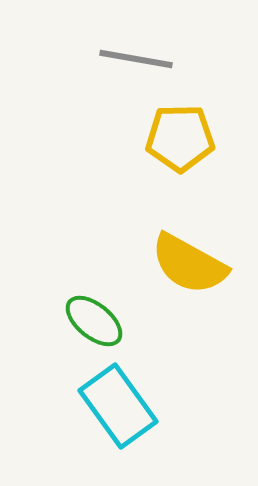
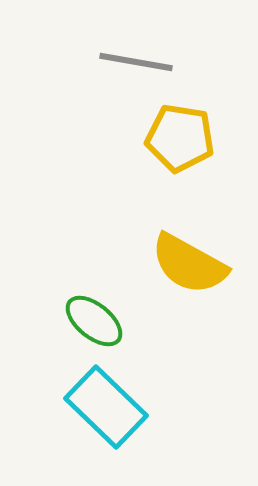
gray line: moved 3 px down
yellow pentagon: rotated 10 degrees clockwise
cyan rectangle: moved 12 px left, 1 px down; rotated 10 degrees counterclockwise
